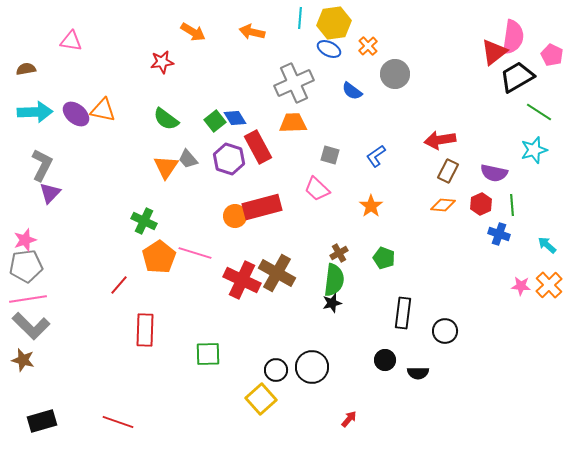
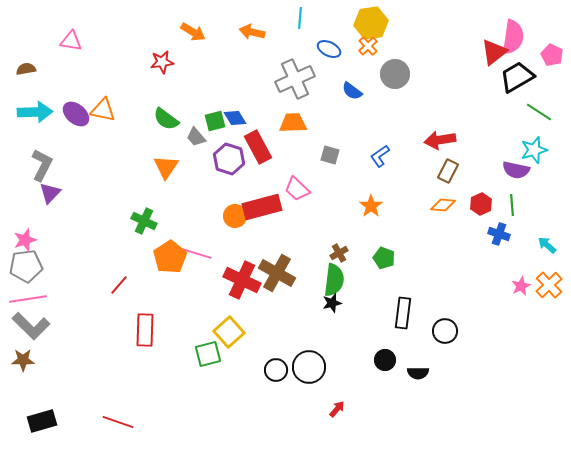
yellow hexagon at (334, 23): moved 37 px right
gray cross at (294, 83): moved 1 px right, 4 px up
green square at (215, 121): rotated 25 degrees clockwise
blue L-shape at (376, 156): moved 4 px right
gray trapezoid at (188, 159): moved 8 px right, 22 px up
purple semicircle at (494, 173): moved 22 px right, 3 px up
pink trapezoid at (317, 189): moved 20 px left
orange pentagon at (159, 257): moved 11 px right
pink star at (521, 286): rotated 30 degrees counterclockwise
green square at (208, 354): rotated 12 degrees counterclockwise
brown star at (23, 360): rotated 15 degrees counterclockwise
black circle at (312, 367): moved 3 px left
yellow square at (261, 399): moved 32 px left, 67 px up
red arrow at (349, 419): moved 12 px left, 10 px up
